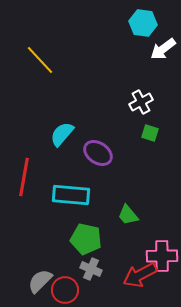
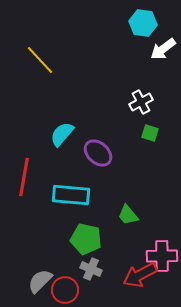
purple ellipse: rotated 8 degrees clockwise
